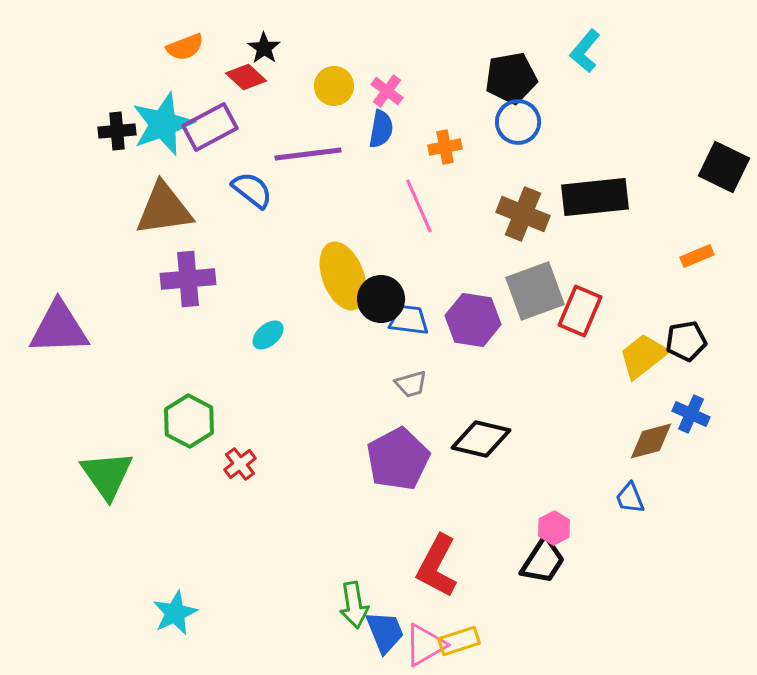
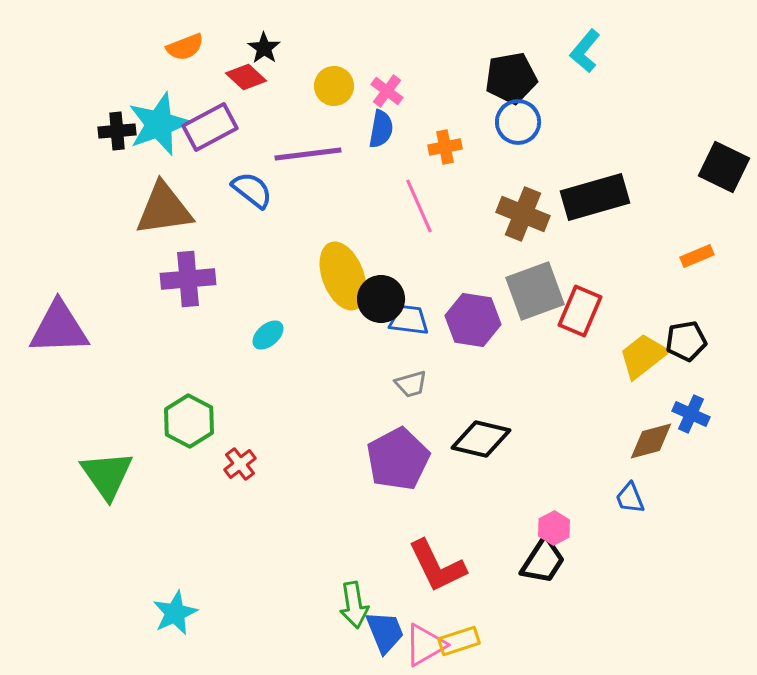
cyan star at (163, 124): moved 4 px left
black rectangle at (595, 197): rotated 10 degrees counterclockwise
red L-shape at (437, 566): rotated 54 degrees counterclockwise
